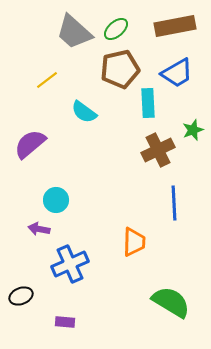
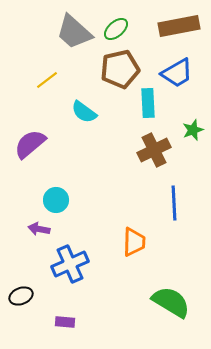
brown rectangle: moved 4 px right
brown cross: moved 4 px left
